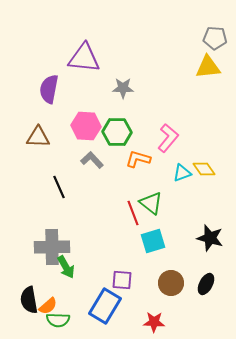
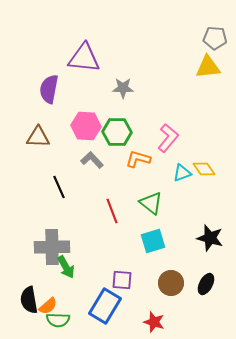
red line: moved 21 px left, 2 px up
red star: rotated 15 degrees clockwise
